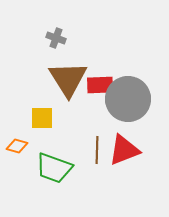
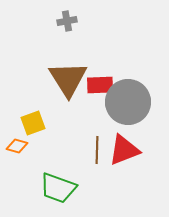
gray cross: moved 11 px right, 17 px up; rotated 30 degrees counterclockwise
gray circle: moved 3 px down
yellow square: moved 9 px left, 5 px down; rotated 20 degrees counterclockwise
green trapezoid: moved 4 px right, 20 px down
